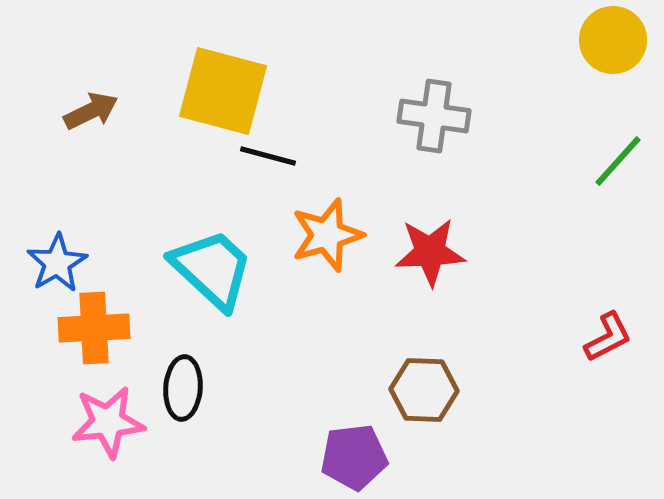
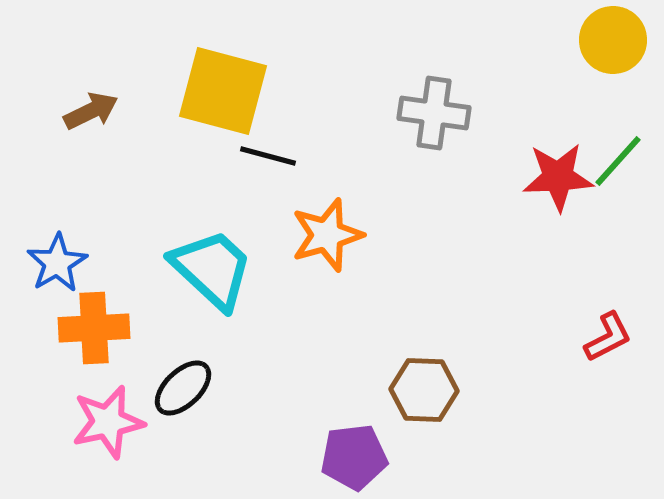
gray cross: moved 3 px up
red star: moved 128 px right, 75 px up
black ellipse: rotated 42 degrees clockwise
pink star: rotated 6 degrees counterclockwise
